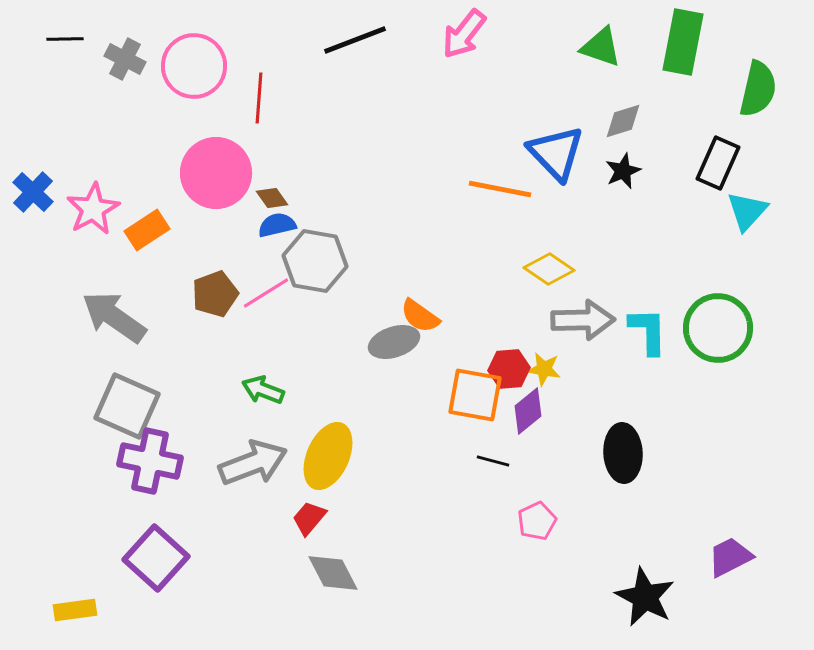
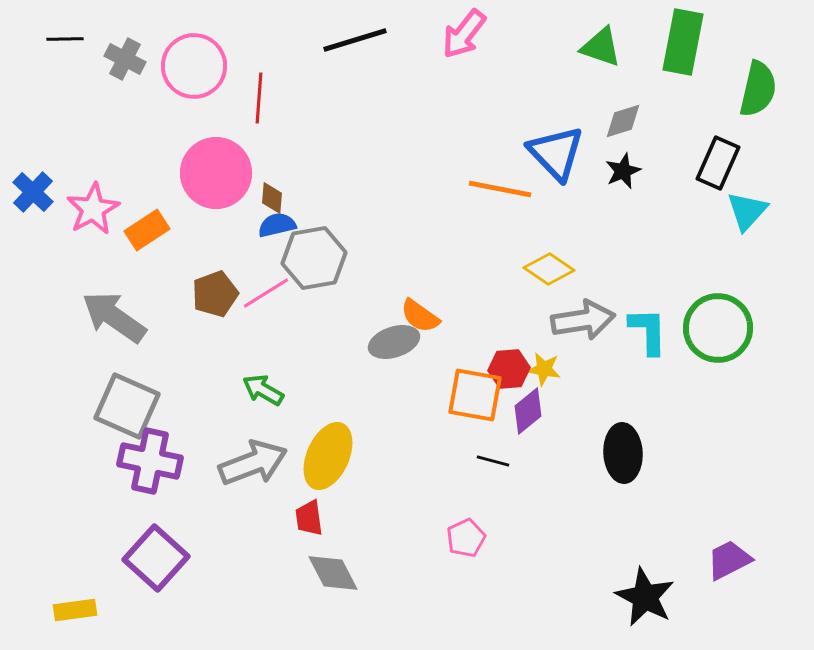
black line at (355, 40): rotated 4 degrees clockwise
brown diamond at (272, 198): rotated 40 degrees clockwise
gray hexagon at (315, 261): moved 1 px left, 3 px up; rotated 20 degrees counterclockwise
gray arrow at (583, 320): rotated 8 degrees counterclockwise
green arrow at (263, 390): rotated 9 degrees clockwise
red trapezoid at (309, 518): rotated 48 degrees counterclockwise
pink pentagon at (537, 521): moved 71 px left, 17 px down
purple trapezoid at (730, 557): moved 1 px left, 3 px down
